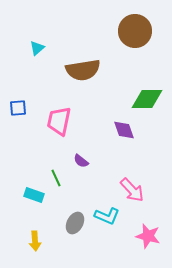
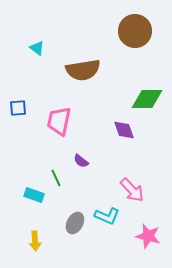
cyan triangle: rotated 42 degrees counterclockwise
